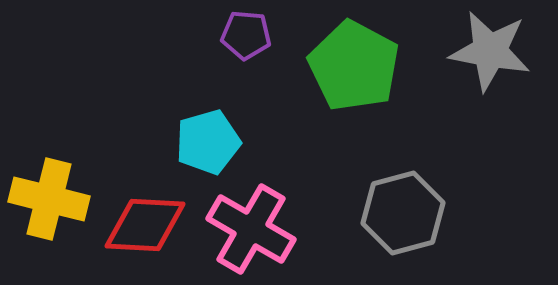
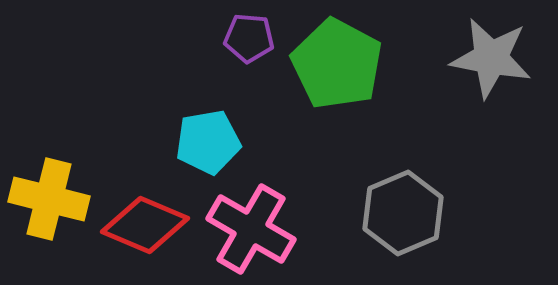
purple pentagon: moved 3 px right, 3 px down
gray star: moved 1 px right, 7 px down
green pentagon: moved 17 px left, 2 px up
cyan pentagon: rotated 6 degrees clockwise
gray hexagon: rotated 8 degrees counterclockwise
red diamond: rotated 20 degrees clockwise
